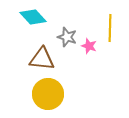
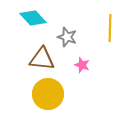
cyan diamond: moved 1 px down
pink star: moved 7 px left, 19 px down
